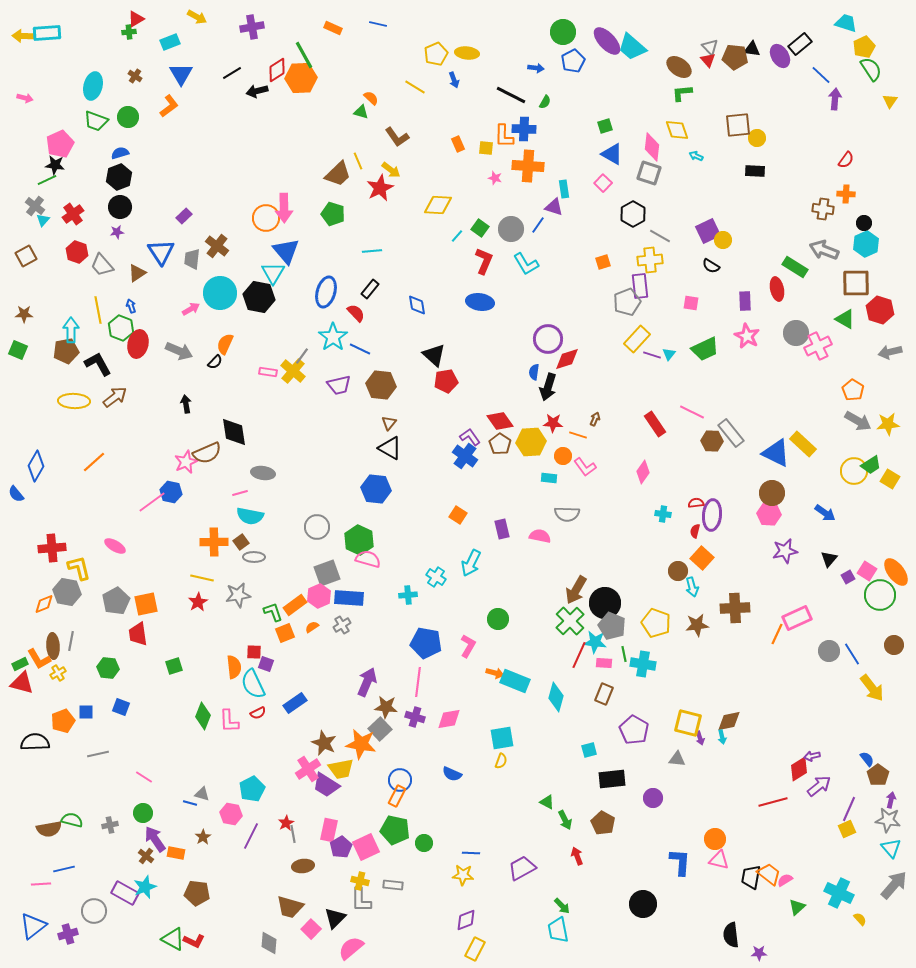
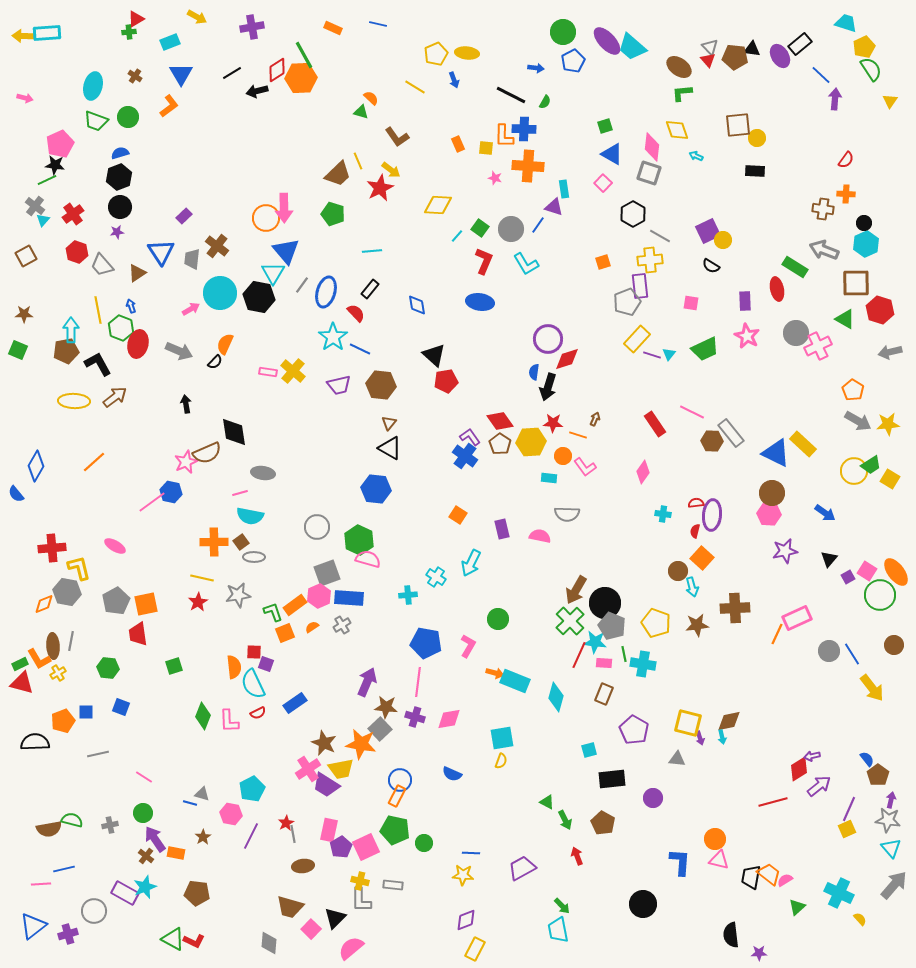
gray line at (302, 356): moved 71 px up
